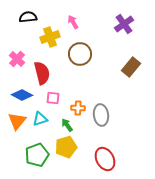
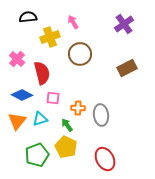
brown rectangle: moved 4 px left, 1 px down; rotated 24 degrees clockwise
yellow pentagon: rotated 30 degrees counterclockwise
